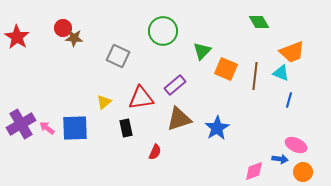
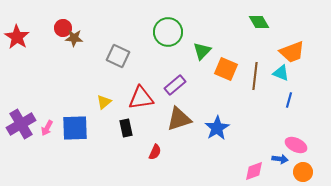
green circle: moved 5 px right, 1 px down
pink arrow: rotated 98 degrees counterclockwise
